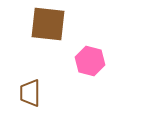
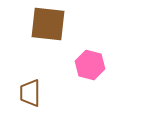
pink hexagon: moved 4 px down
